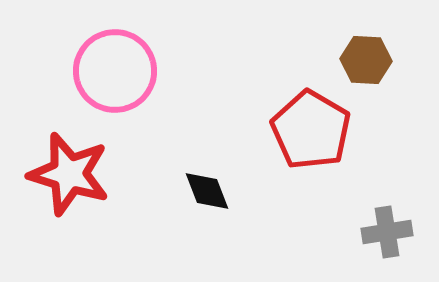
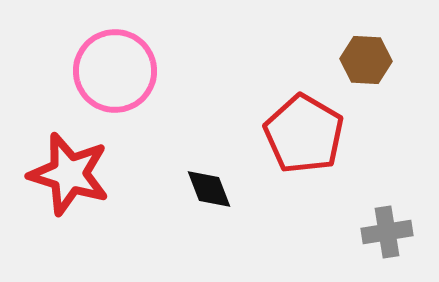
red pentagon: moved 7 px left, 4 px down
black diamond: moved 2 px right, 2 px up
